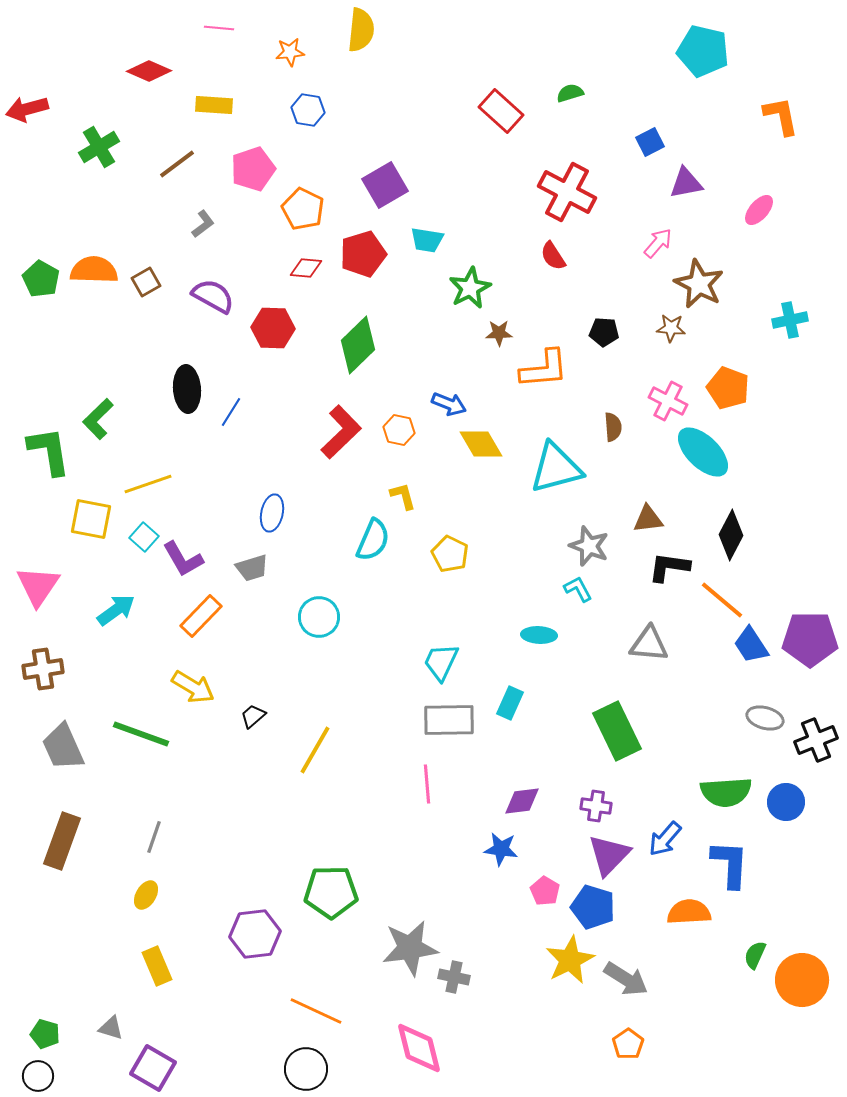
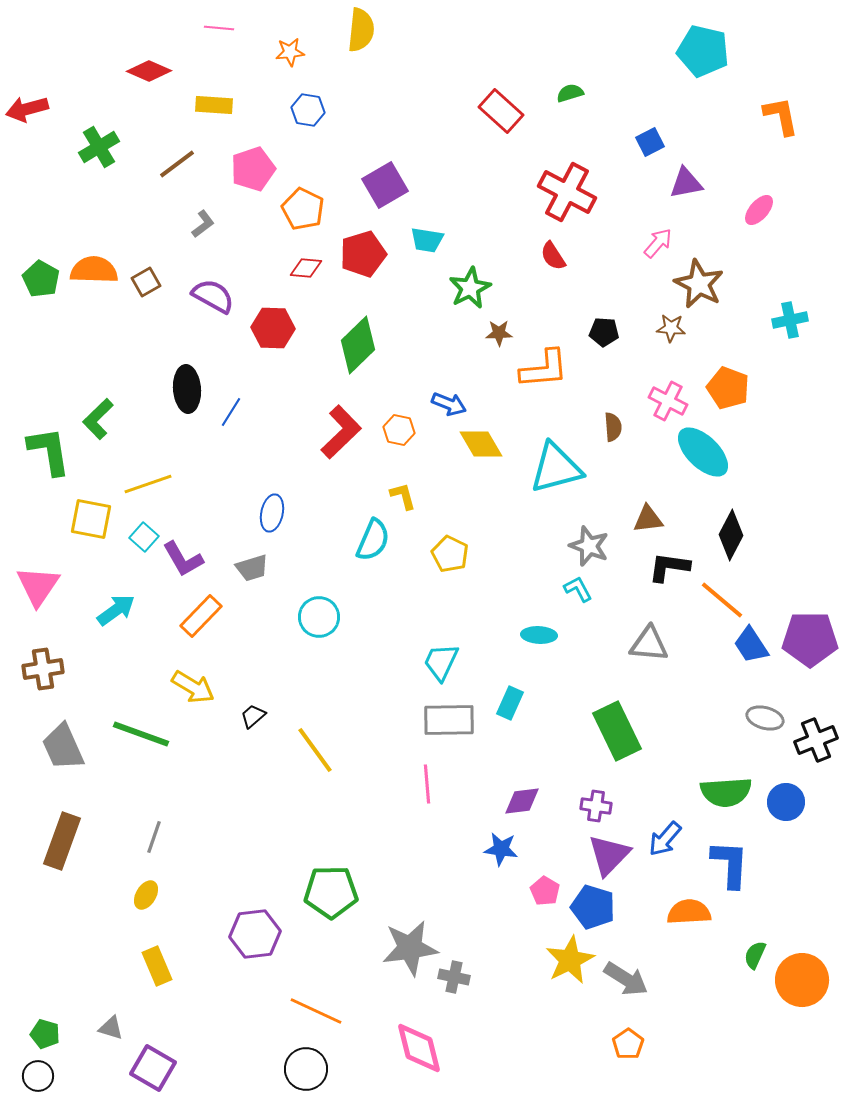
yellow line at (315, 750): rotated 66 degrees counterclockwise
